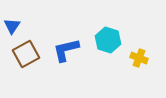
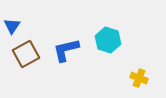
yellow cross: moved 20 px down
